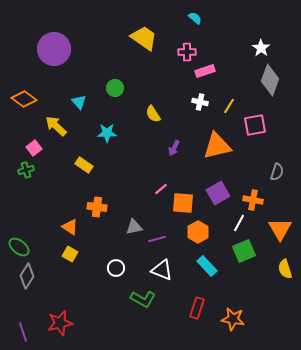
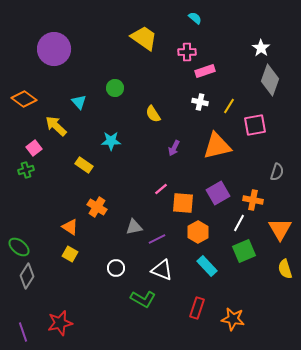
cyan star at (107, 133): moved 4 px right, 8 px down
orange cross at (97, 207): rotated 24 degrees clockwise
purple line at (157, 239): rotated 12 degrees counterclockwise
